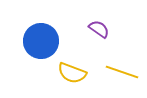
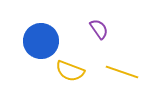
purple semicircle: rotated 20 degrees clockwise
yellow semicircle: moved 2 px left, 2 px up
